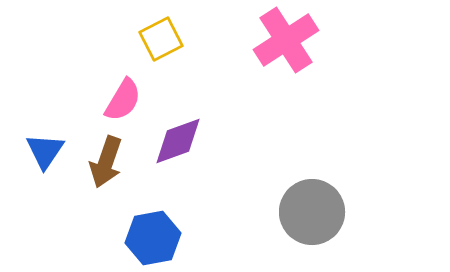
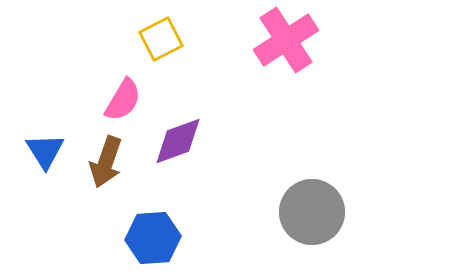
blue triangle: rotated 6 degrees counterclockwise
blue hexagon: rotated 6 degrees clockwise
